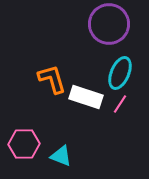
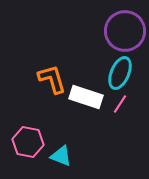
purple circle: moved 16 px right, 7 px down
pink hexagon: moved 4 px right, 2 px up; rotated 12 degrees clockwise
